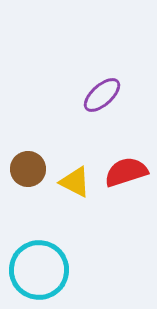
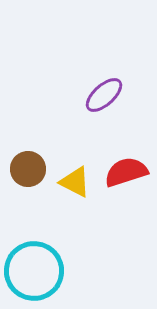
purple ellipse: moved 2 px right
cyan circle: moved 5 px left, 1 px down
